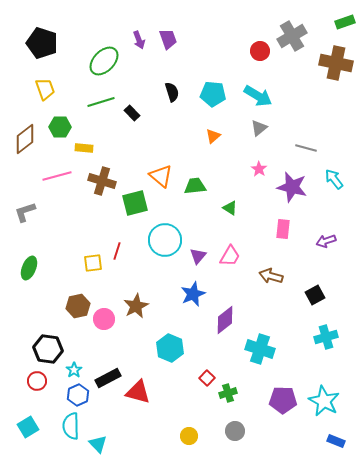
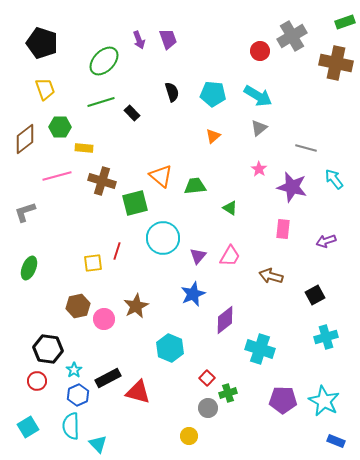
cyan circle at (165, 240): moved 2 px left, 2 px up
gray circle at (235, 431): moved 27 px left, 23 px up
